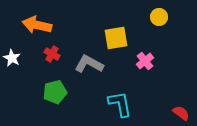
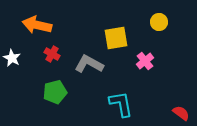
yellow circle: moved 5 px down
cyan L-shape: moved 1 px right
